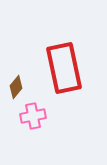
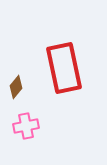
pink cross: moved 7 px left, 10 px down
